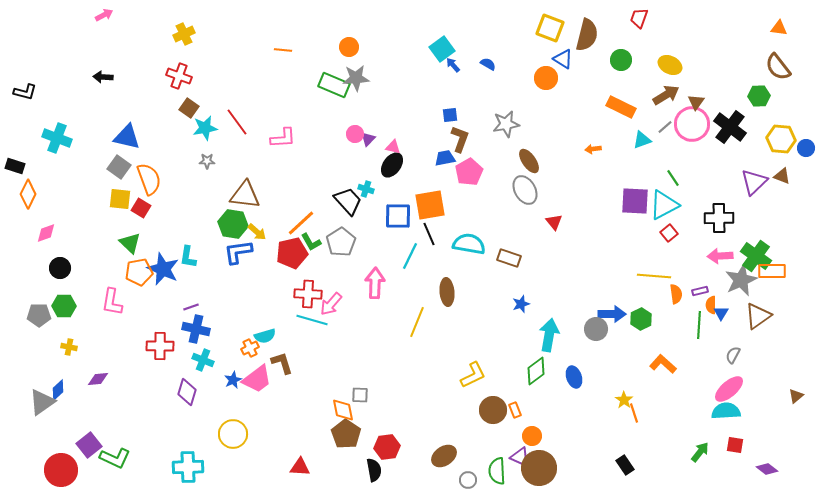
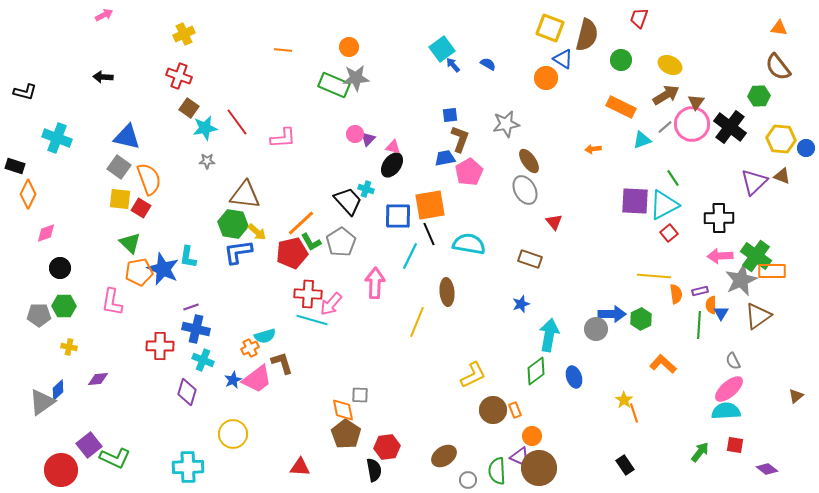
brown rectangle at (509, 258): moved 21 px right, 1 px down
gray semicircle at (733, 355): moved 6 px down; rotated 54 degrees counterclockwise
